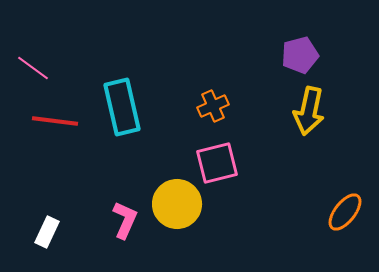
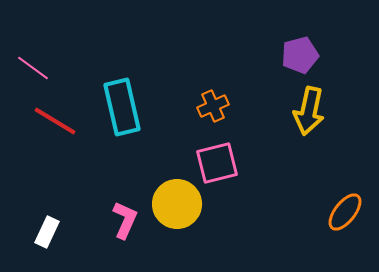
red line: rotated 24 degrees clockwise
